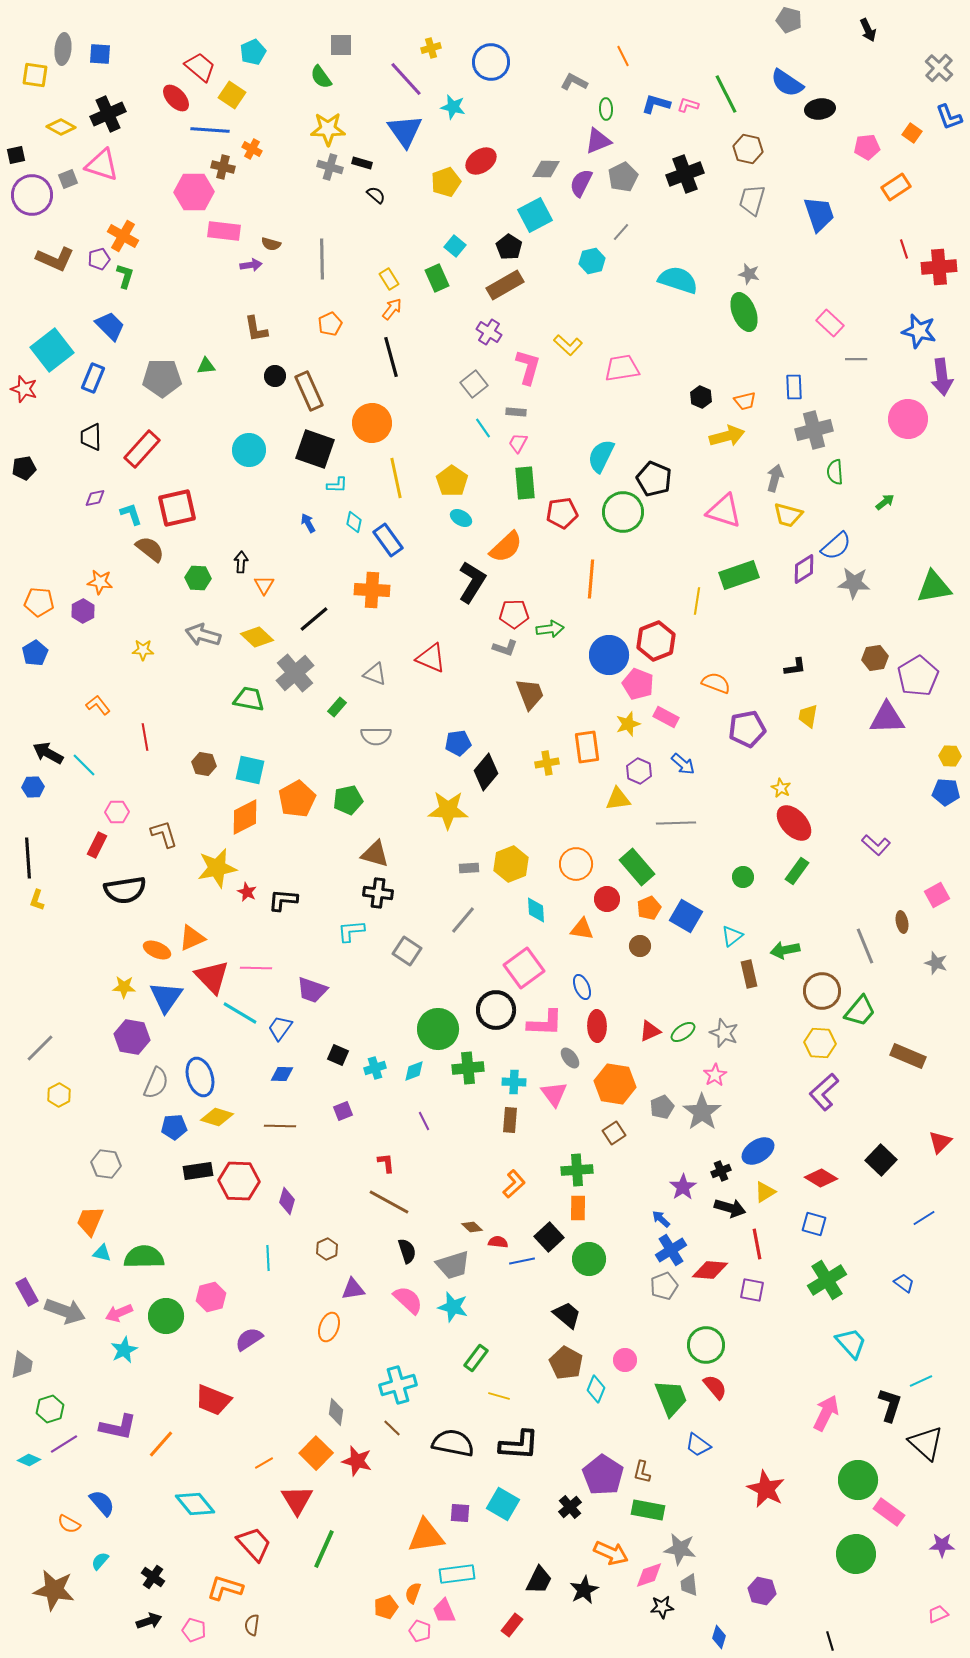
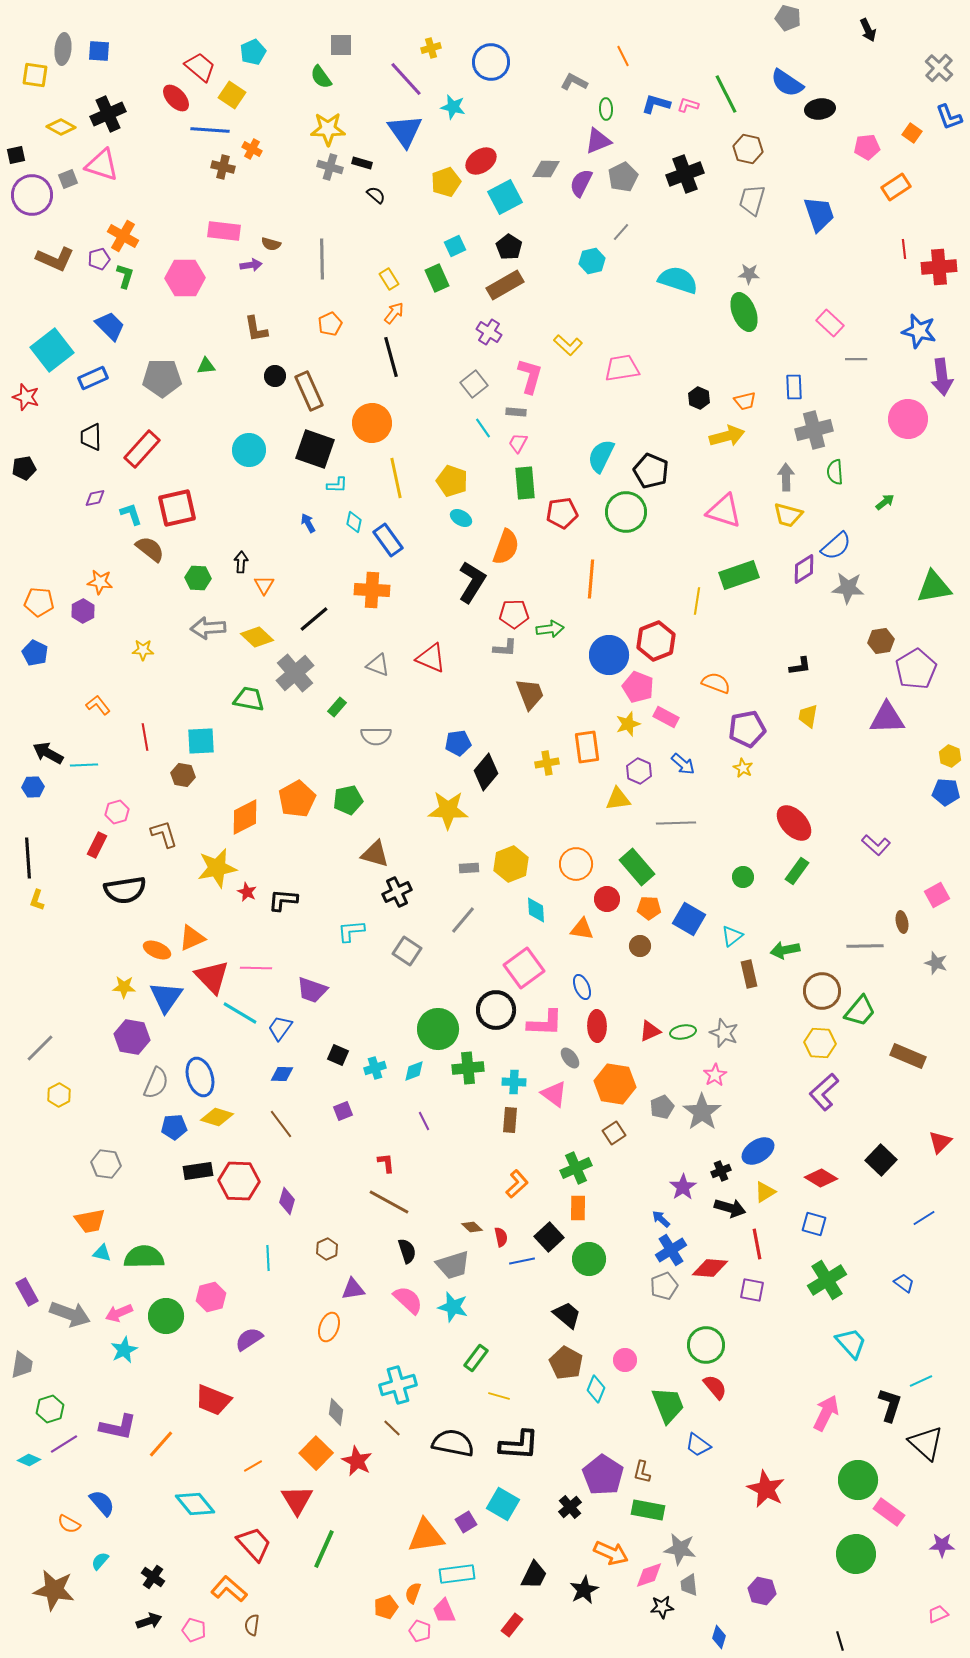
gray pentagon at (789, 20): moved 1 px left, 2 px up
blue square at (100, 54): moved 1 px left, 3 px up
pink hexagon at (194, 192): moved 9 px left, 86 px down
cyan square at (535, 215): moved 30 px left, 18 px up
cyan square at (455, 246): rotated 25 degrees clockwise
red line at (904, 249): rotated 12 degrees clockwise
gray star at (749, 274): rotated 10 degrees counterclockwise
orange arrow at (392, 309): moved 2 px right, 4 px down
pink L-shape at (528, 367): moved 2 px right, 9 px down
blue rectangle at (93, 378): rotated 44 degrees clockwise
red star at (24, 389): moved 2 px right, 8 px down
black hexagon at (701, 397): moved 2 px left, 1 px down
gray arrow at (775, 478): moved 11 px right, 1 px up; rotated 16 degrees counterclockwise
black pentagon at (654, 479): moved 3 px left, 8 px up
yellow pentagon at (452, 481): rotated 16 degrees counterclockwise
green circle at (623, 512): moved 3 px right
orange semicircle at (506, 547): rotated 27 degrees counterclockwise
gray star at (854, 583): moved 6 px left, 5 px down
gray arrow at (203, 635): moved 5 px right, 7 px up; rotated 20 degrees counterclockwise
gray L-shape at (505, 648): rotated 15 degrees counterclockwise
blue pentagon at (35, 653): rotated 15 degrees counterclockwise
brown hexagon at (875, 658): moved 6 px right, 17 px up
black L-shape at (795, 667): moved 5 px right, 1 px up
gray triangle at (375, 674): moved 3 px right, 9 px up
purple pentagon at (918, 676): moved 2 px left, 7 px up
pink pentagon at (638, 684): moved 3 px down
yellow hexagon at (950, 756): rotated 20 degrees clockwise
brown hexagon at (204, 764): moved 21 px left, 11 px down
cyan line at (84, 765): rotated 48 degrees counterclockwise
cyan square at (250, 770): moved 49 px left, 29 px up; rotated 16 degrees counterclockwise
yellow star at (781, 788): moved 38 px left, 20 px up
pink hexagon at (117, 812): rotated 15 degrees counterclockwise
black cross at (378, 893): moved 19 px right, 1 px up; rotated 32 degrees counterclockwise
orange pentagon at (649, 908): rotated 25 degrees clockwise
blue square at (686, 916): moved 3 px right, 3 px down
gray line at (865, 946): rotated 69 degrees counterclockwise
green ellipse at (683, 1032): rotated 25 degrees clockwise
pink triangle at (554, 1094): rotated 16 degrees counterclockwise
brown line at (280, 1126): moved 1 px right, 2 px up; rotated 52 degrees clockwise
green cross at (577, 1170): moved 1 px left, 2 px up; rotated 20 degrees counterclockwise
orange L-shape at (514, 1184): moved 3 px right
orange trapezoid at (90, 1221): rotated 124 degrees counterclockwise
red semicircle at (498, 1242): moved 3 px right, 5 px up; rotated 72 degrees clockwise
red diamond at (710, 1270): moved 2 px up
gray arrow at (65, 1311): moved 5 px right, 3 px down
green trapezoid at (671, 1398): moved 3 px left, 7 px down
red star at (357, 1461): rotated 12 degrees clockwise
orange line at (264, 1463): moved 11 px left, 3 px down
purple square at (460, 1513): moved 6 px right, 9 px down; rotated 35 degrees counterclockwise
black trapezoid at (539, 1580): moved 5 px left, 5 px up
orange L-shape at (225, 1588): moved 4 px right, 1 px down; rotated 24 degrees clockwise
black line at (830, 1641): moved 10 px right
